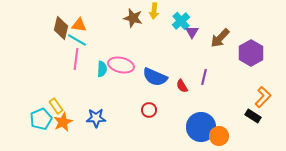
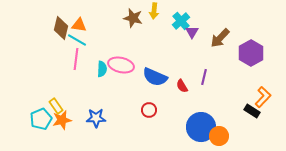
black rectangle: moved 1 px left, 5 px up
orange star: moved 1 px left, 2 px up; rotated 12 degrees clockwise
